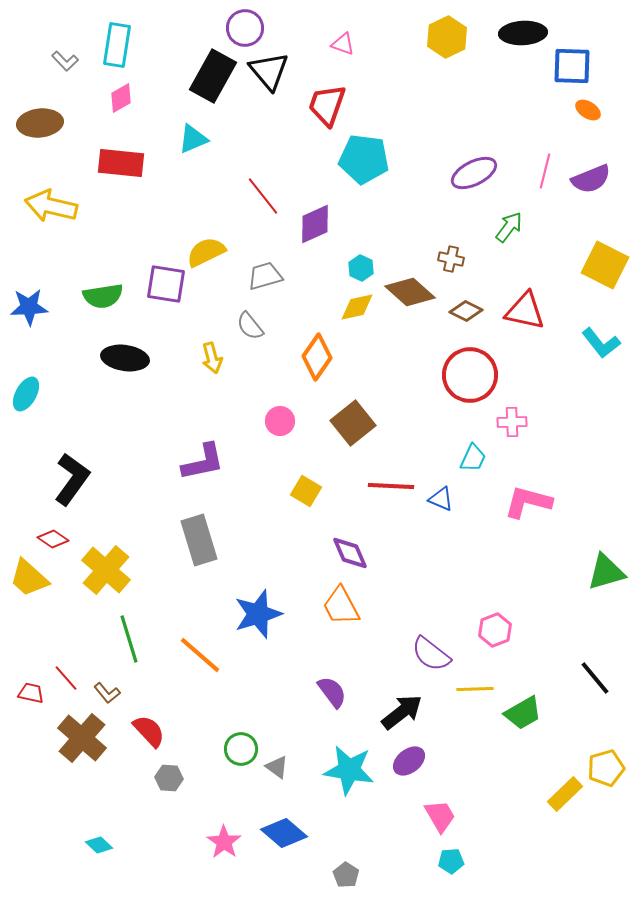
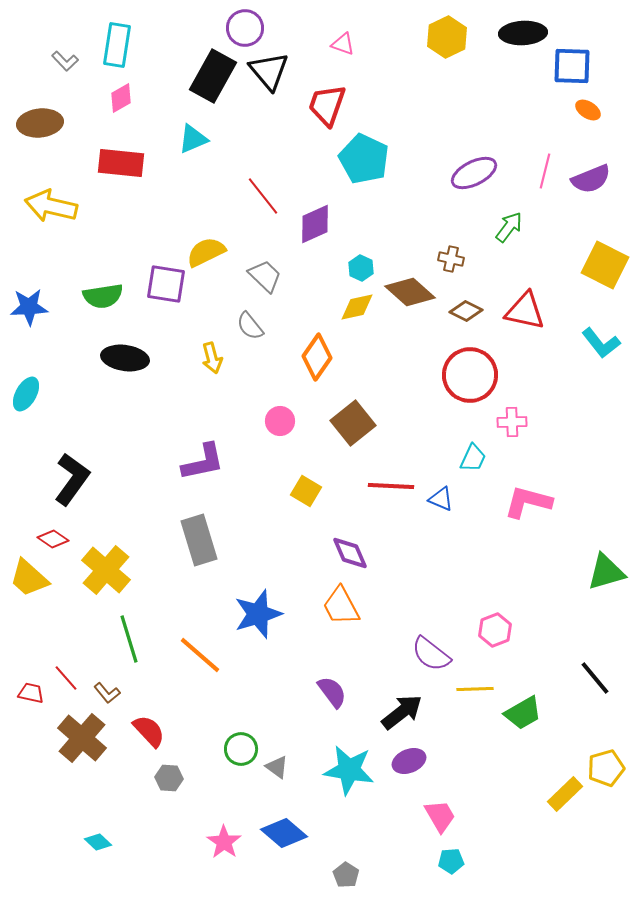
cyan pentagon at (364, 159): rotated 18 degrees clockwise
gray trapezoid at (265, 276): rotated 60 degrees clockwise
purple ellipse at (409, 761): rotated 16 degrees clockwise
cyan diamond at (99, 845): moved 1 px left, 3 px up
